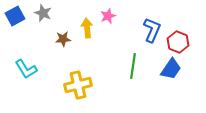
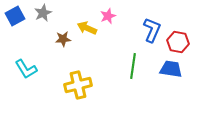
gray star: rotated 24 degrees clockwise
yellow arrow: rotated 60 degrees counterclockwise
red hexagon: rotated 10 degrees counterclockwise
blue trapezoid: rotated 115 degrees counterclockwise
